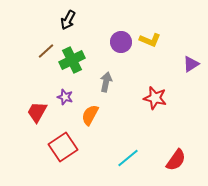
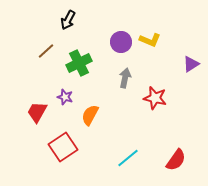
green cross: moved 7 px right, 3 px down
gray arrow: moved 19 px right, 4 px up
